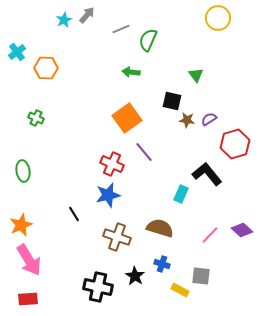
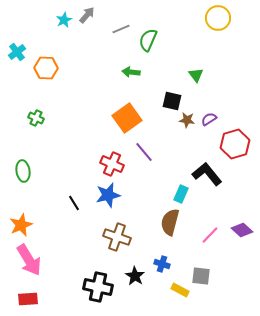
black line: moved 11 px up
brown semicircle: moved 10 px right, 6 px up; rotated 92 degrees counterclockwise
